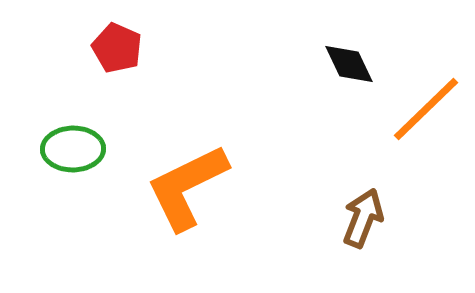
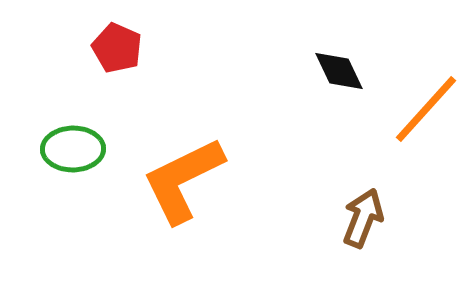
black diamond: moved 10 px left, 7 px down
orange line: rotated 4 degrees counterclockwise
orange L-shape: moved 4 px left, 7 px up
